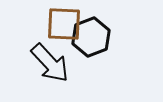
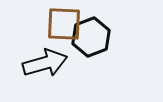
black arrow: moved 5 px left; rotated 63 degrees counterclockwise
